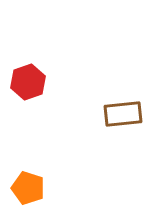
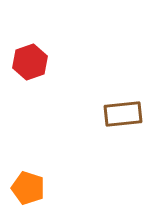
red hexagon: moved 2 px right, 20 px up
